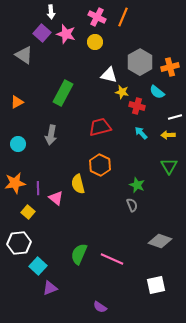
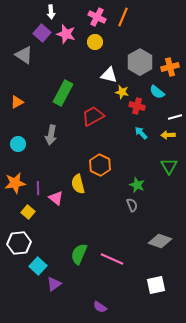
red trapezoid: moved 7 px left, 11 px up; rotated 15 degrees counterclockwise
purple triangle: moved 4 px right, 4 px up; rotated 14 degrees counterclockwise
